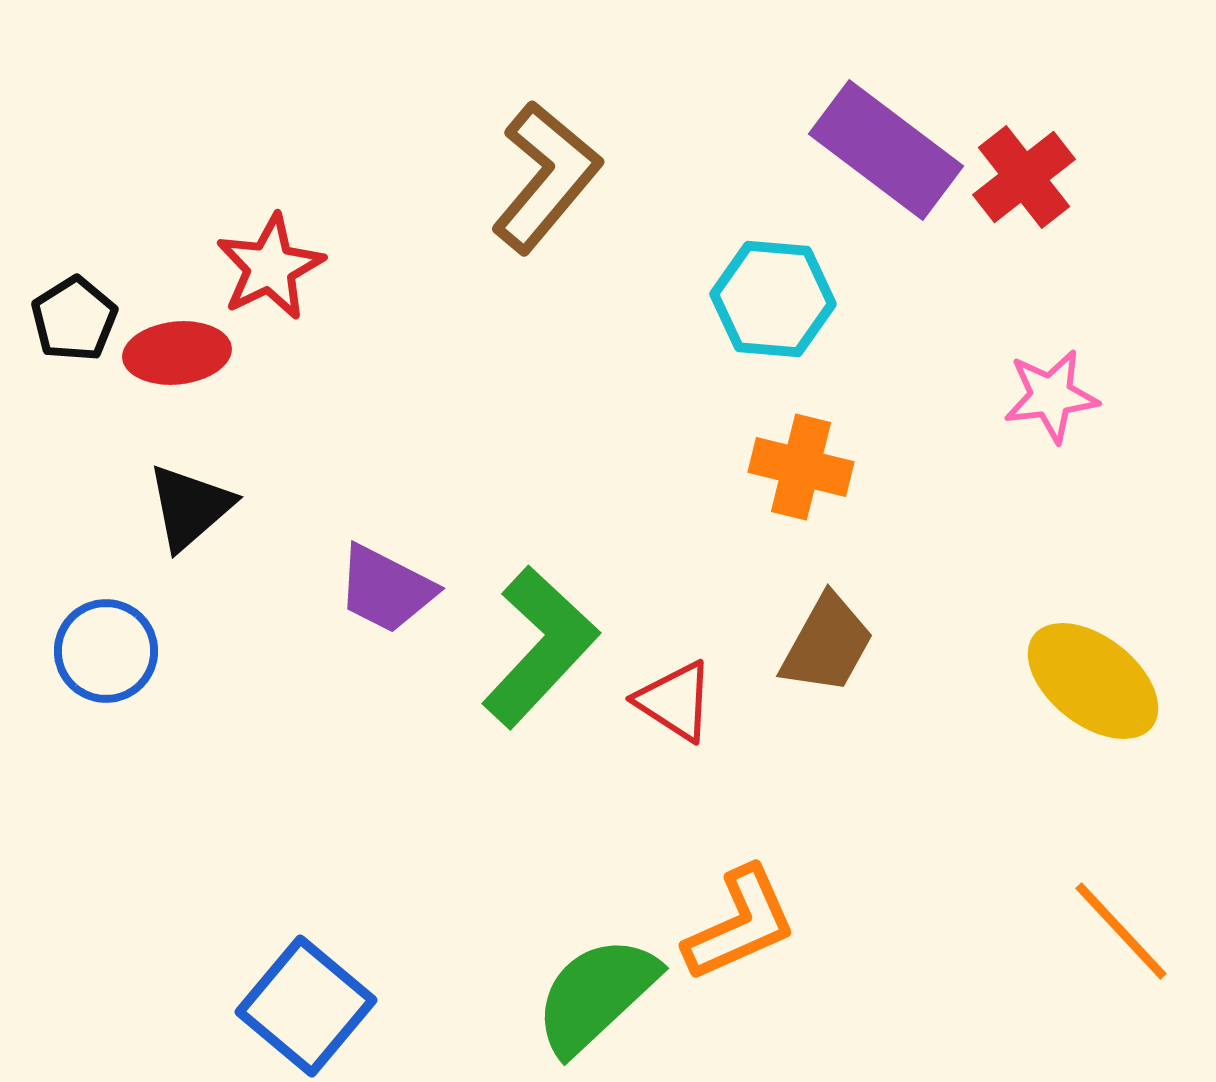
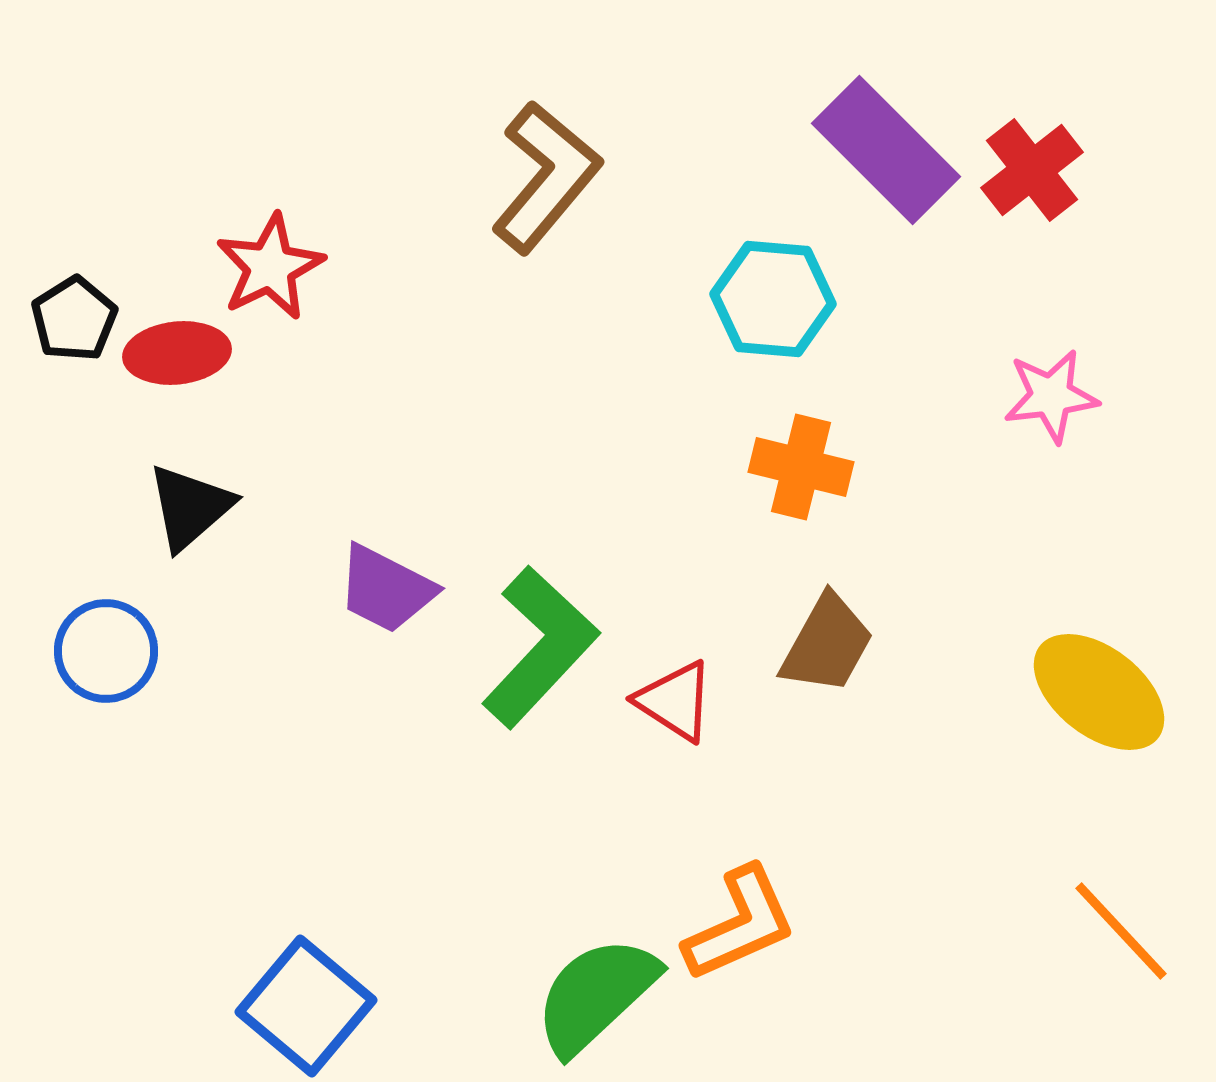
purple rectangle: rotated 8 degrees clockwise
red cross: moved 8 px right, 7 px up
yellow ellipse: moved 6 px right, 11 px down
